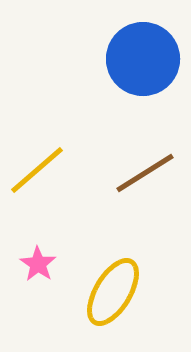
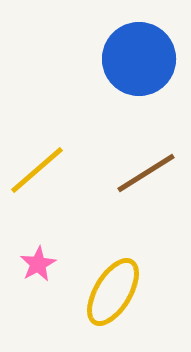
blue circle: moved 4 px left
brown line: moved 1 px right
pink star: rotated 9 degrees clockwise
